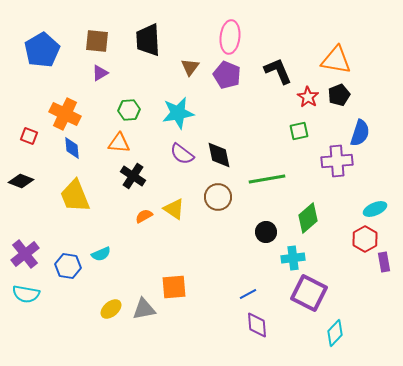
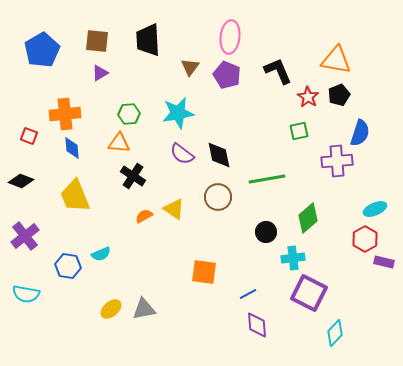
green hexagon at (129, 110): moved 4 px down
orange cross at (65, 114): rotated 32 degrees counterclockwise
purple cross at (25, 254): moved 18 px up
purple rectangle at (384, 262): rotated 66 degrees counterclockwise
orange square at (174, 287): moved 30 px right, 15 px up; rotated 12 degrees clockwise
